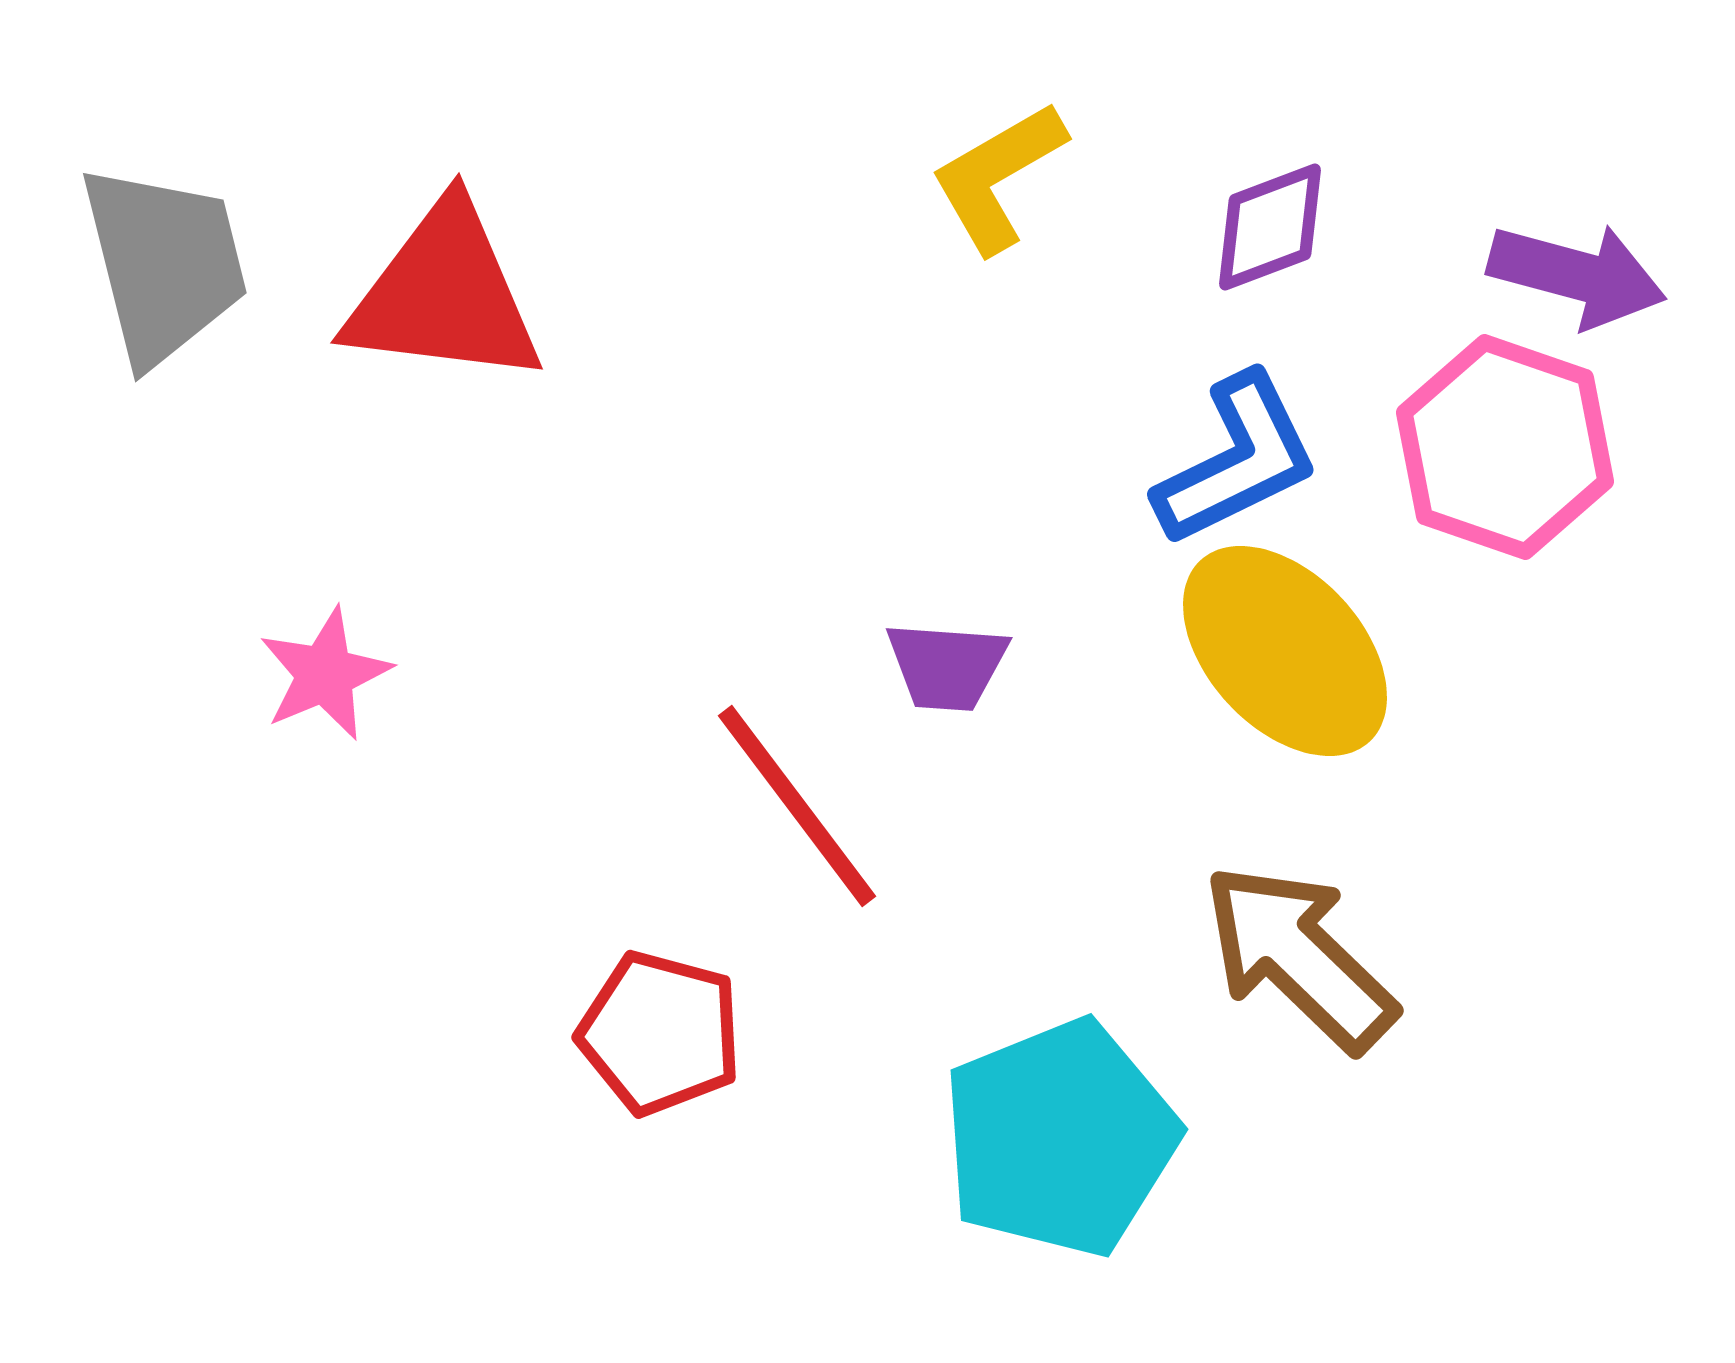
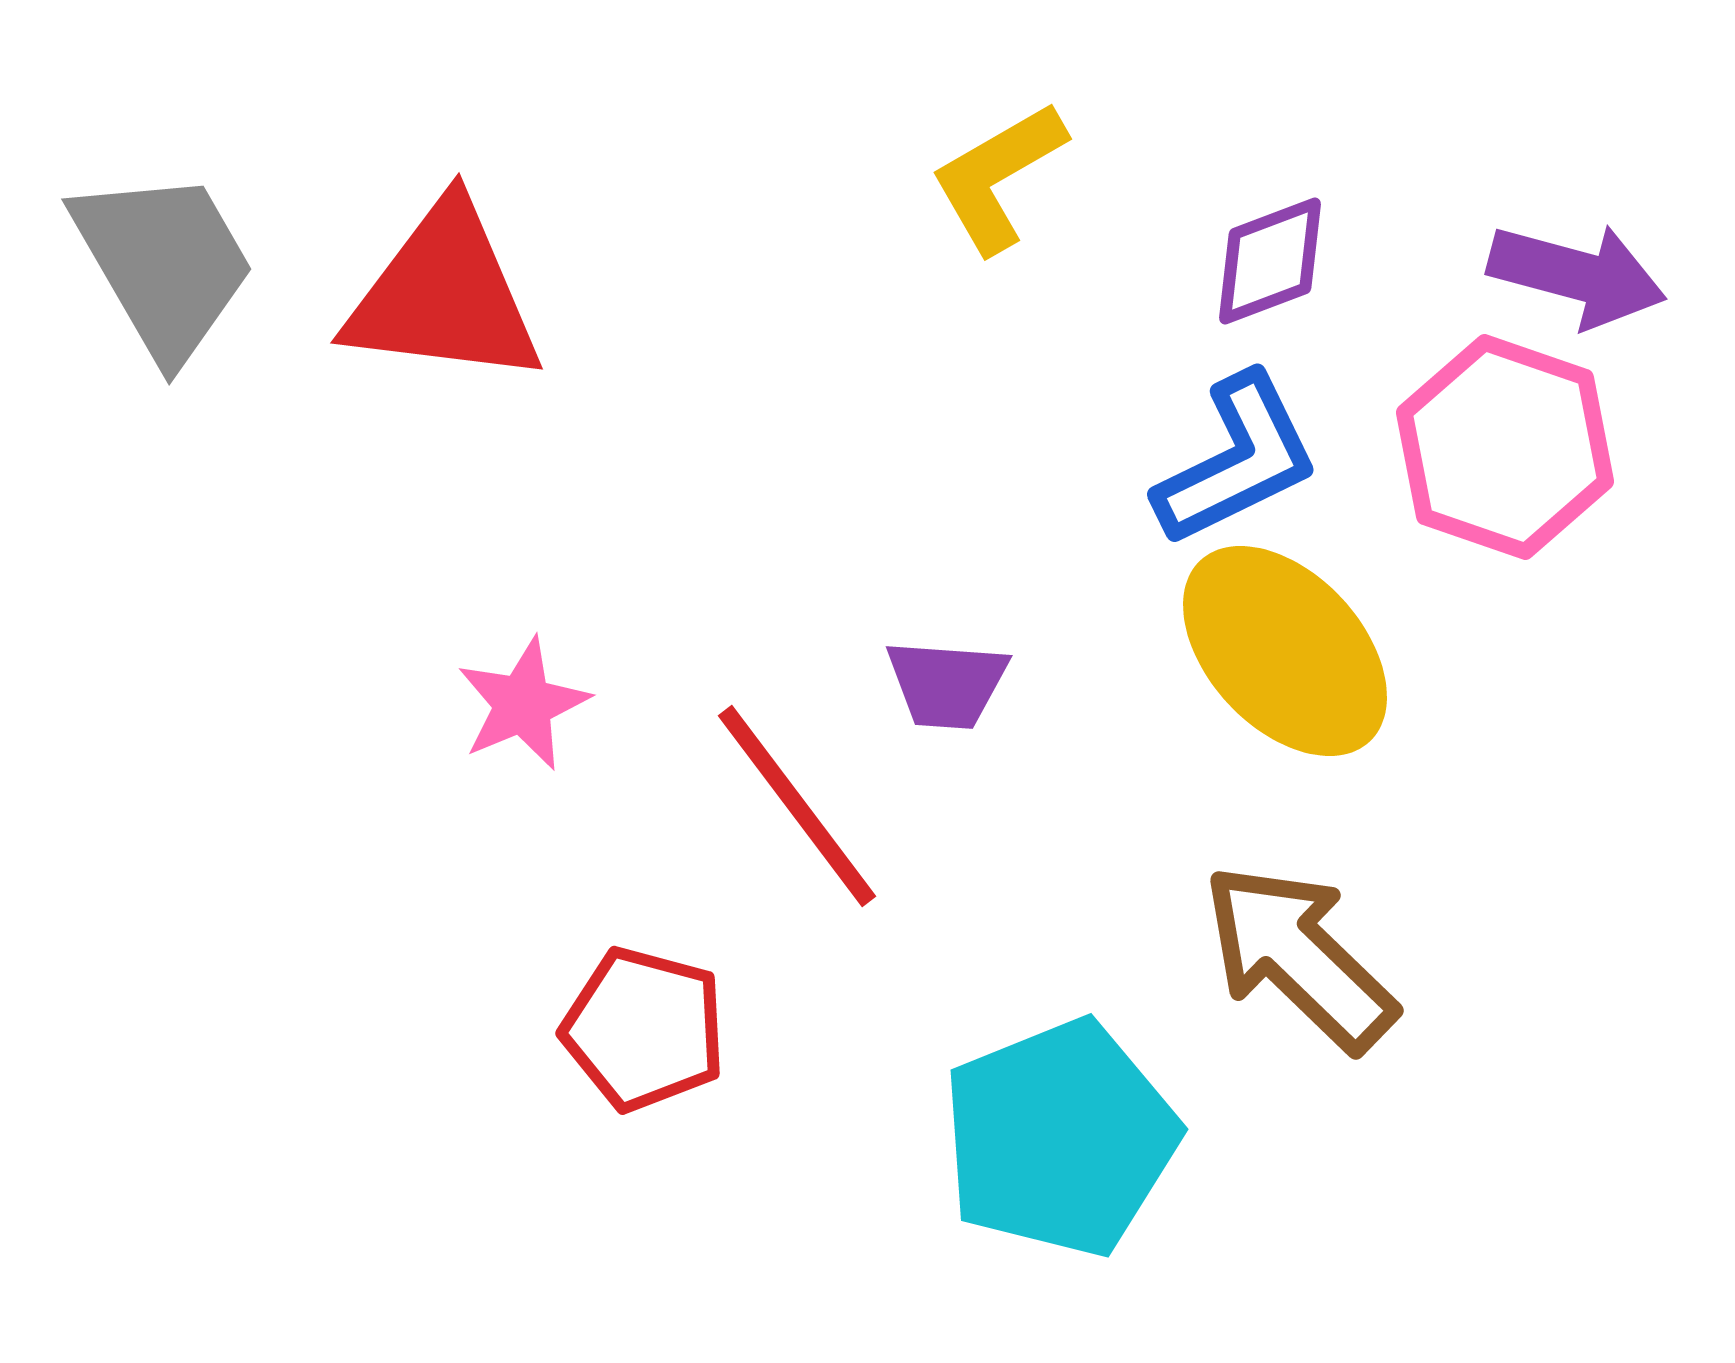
purple diamond: moved 34 px down
gray trapezoid: rotated 16 degrees counterclockwise
purple trapezoid: moved 18 px down
pink star: moved 198 px right, 30 px down
red pentagon: moved 16 px left, 4 px up
